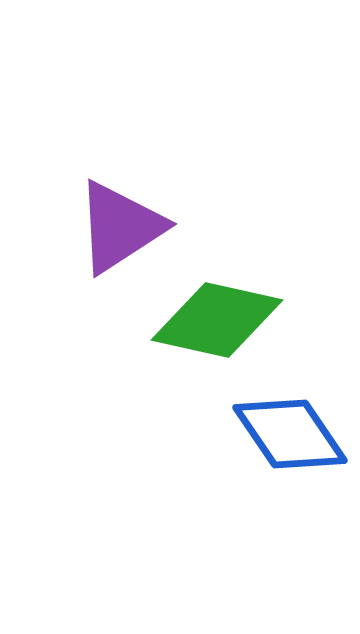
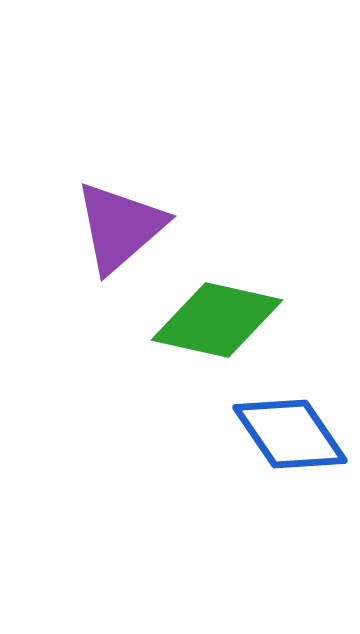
purple triangle: rotated 8 degrees counterclockwise
